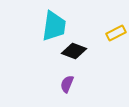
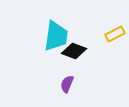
cyan trapezoid: moved 2 px right, 10 px down
yellow rectangle: moved 1 px left, 1 px down
